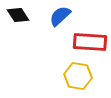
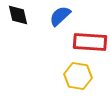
black diamond: rotated 20 degrees clockwise
